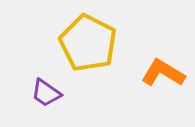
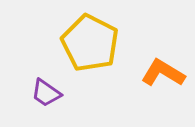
yellow pentagon: moved 2 px right
